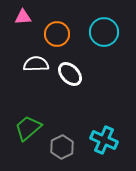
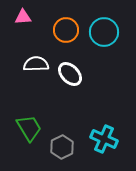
orange circle: moved 9 px right, 4 px up
green trapezoid: moved 1 px right; rotated 100 degrees clockwise
cyan cross: moved 1 px up
